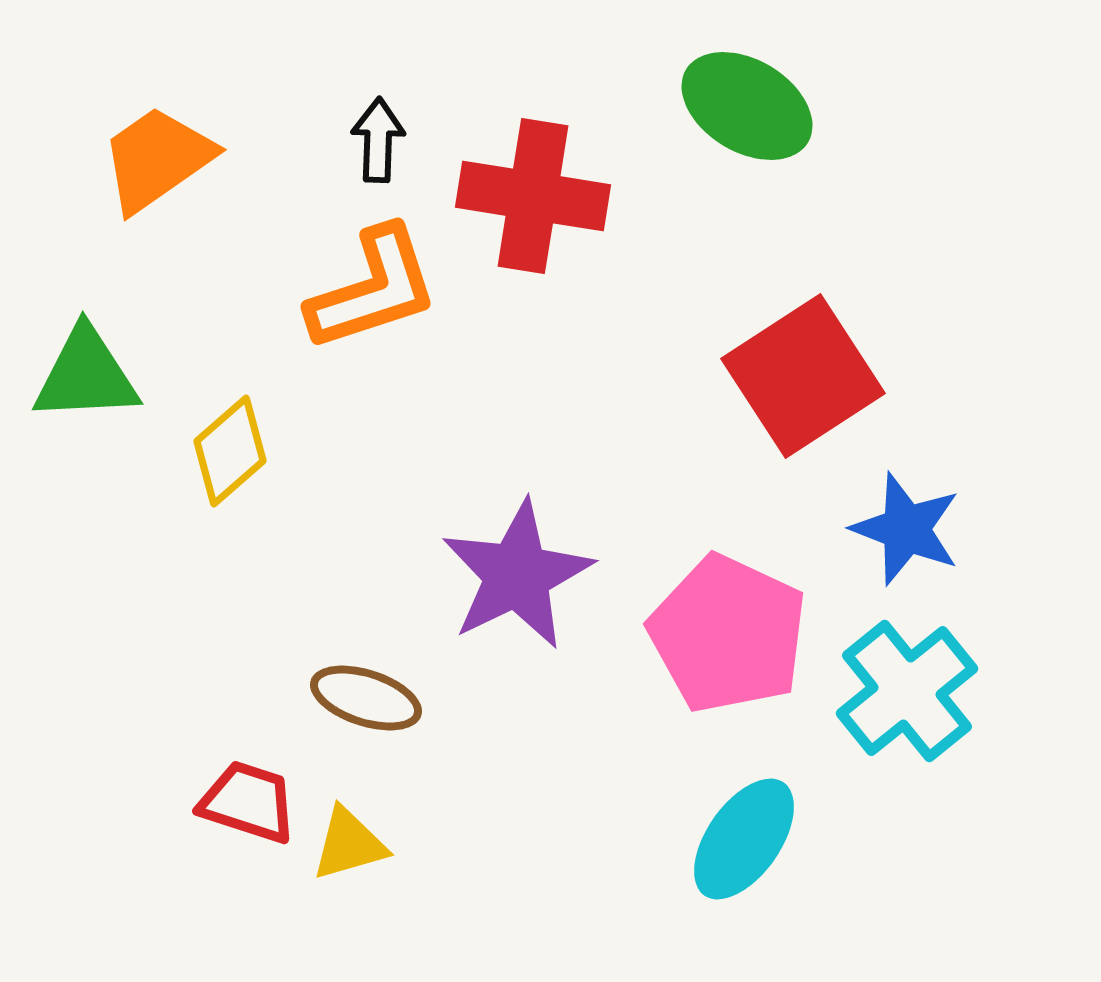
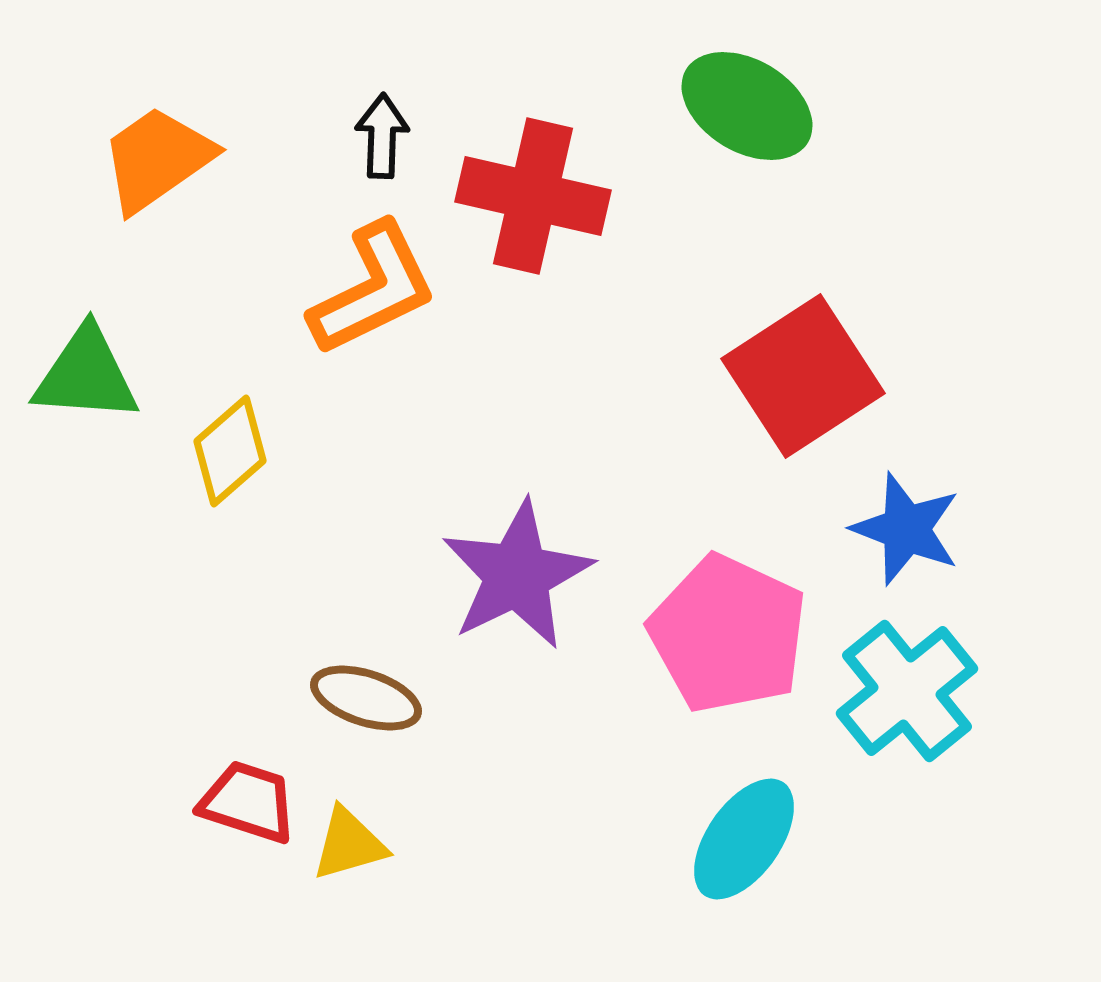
black arrow: moved 4 px right, 4 px up
red cross: rotated 4 degrees clockwise
orange L-shape: rotated 8 degrees counterclockwise
green triangle: rotated 7 degrees clockwise
